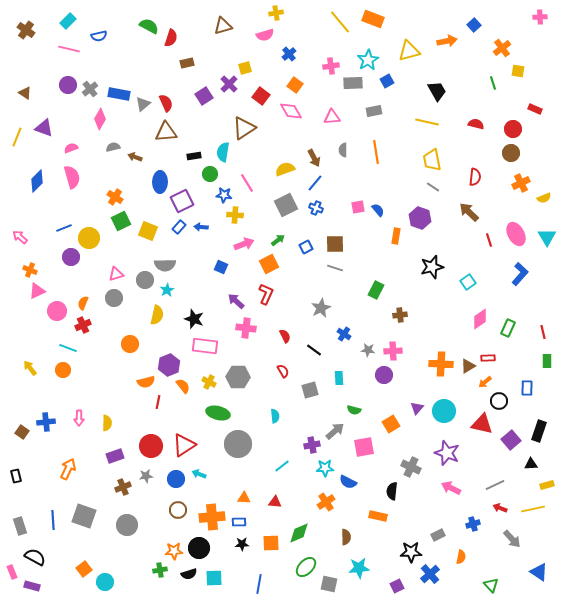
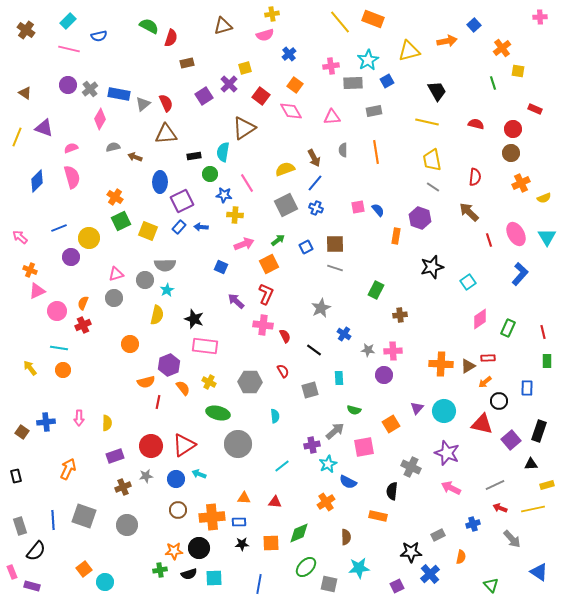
yellow cross at (276, 13): moved 4 px left, 1 px down
brown triangle at (166, 132): moved 2 px down
blue line at (64, 228): moved 5 px left
pink cross at (246, 328): moved 17 px right, 3 px up
cyan line at (68, 348): moved 9 px left; rotated 12 degrees counterclockwise
gray hexagon at (238, 377): moved 12 px right, 5 px down
orange semicircle at (183, 386): moved 2 px down
cyan star at (325, 468): moved 3 px right, 4 px up; rotated 24 degrees counterclockwise
black semicircle at (35, 557): moved 1 px right, 6 px up; rotated 100 degrees clockwise
